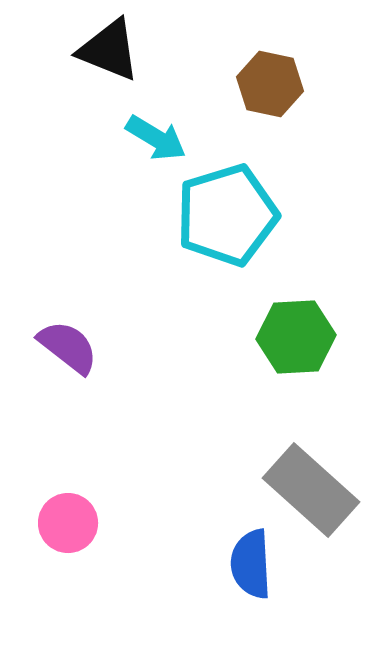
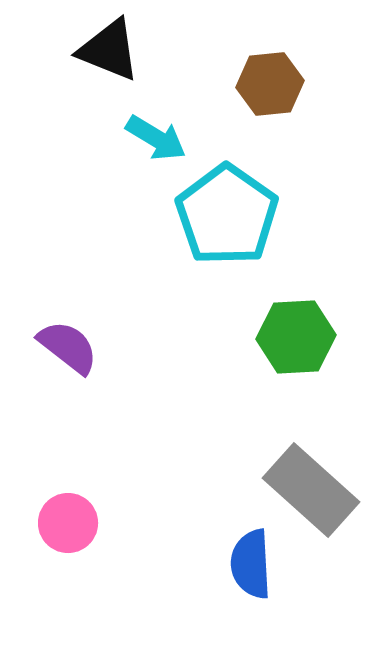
brown hexagon: rotated 18 degrees counterclockwise
cyan pentagon: rotated 20 degrees counterclockwise
